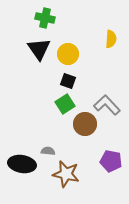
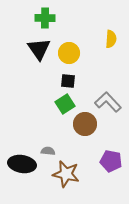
green cross: rotated 12 degrees counterclockwise
yellow circle: moved 1 px right, 1 px up
black square: rotated 14 degrees counterclockwise
gray L-shape: moved 1 px right, 3 px up
